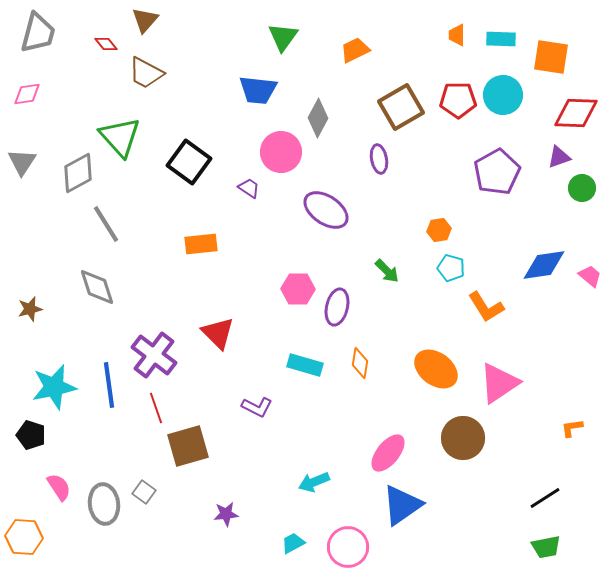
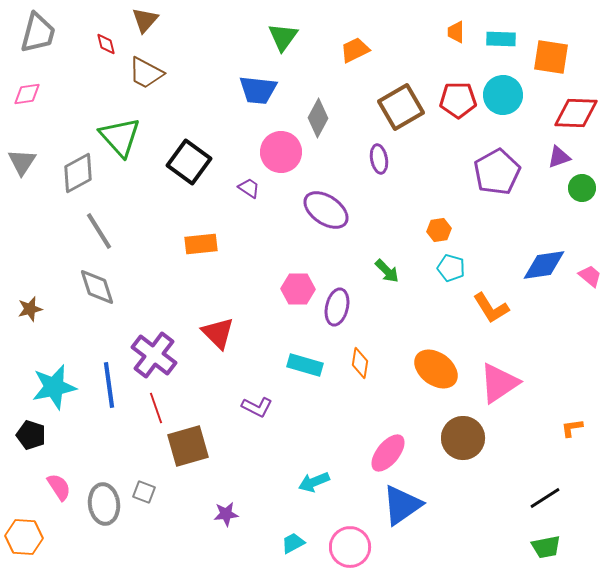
orange trapezoid at (457, 35): moved 1 px left, 3 px up
red diamond at (106, 44): rotated 25 degrees clockwise
gray line at (106, 224): moved 7 px left, 7 px down
orange L-shape at (486, 307): moved 5 px right, 1 px down
gray square at (144, 492): rotated 15 degrees counterclockwise
pink circle at (348, 547): moved 2 px right
